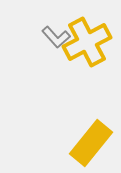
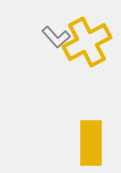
yellow rectangle: rotated 39 degrees counterclockwise
